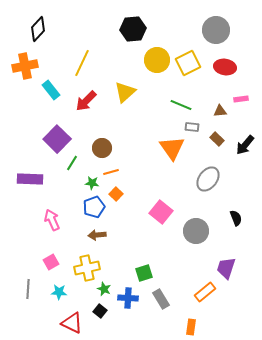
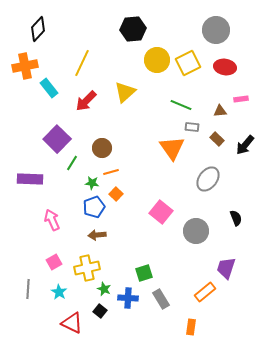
cyan rectangle at (51, 90): moved 2 px left, 2 px up
pink square at (51, 262): moved 3 px right
cyan star at (59, 292): rotated 28 degrees clockwise
